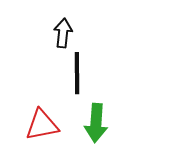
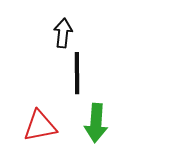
red triangle: moved 2 px left, 1 px down
